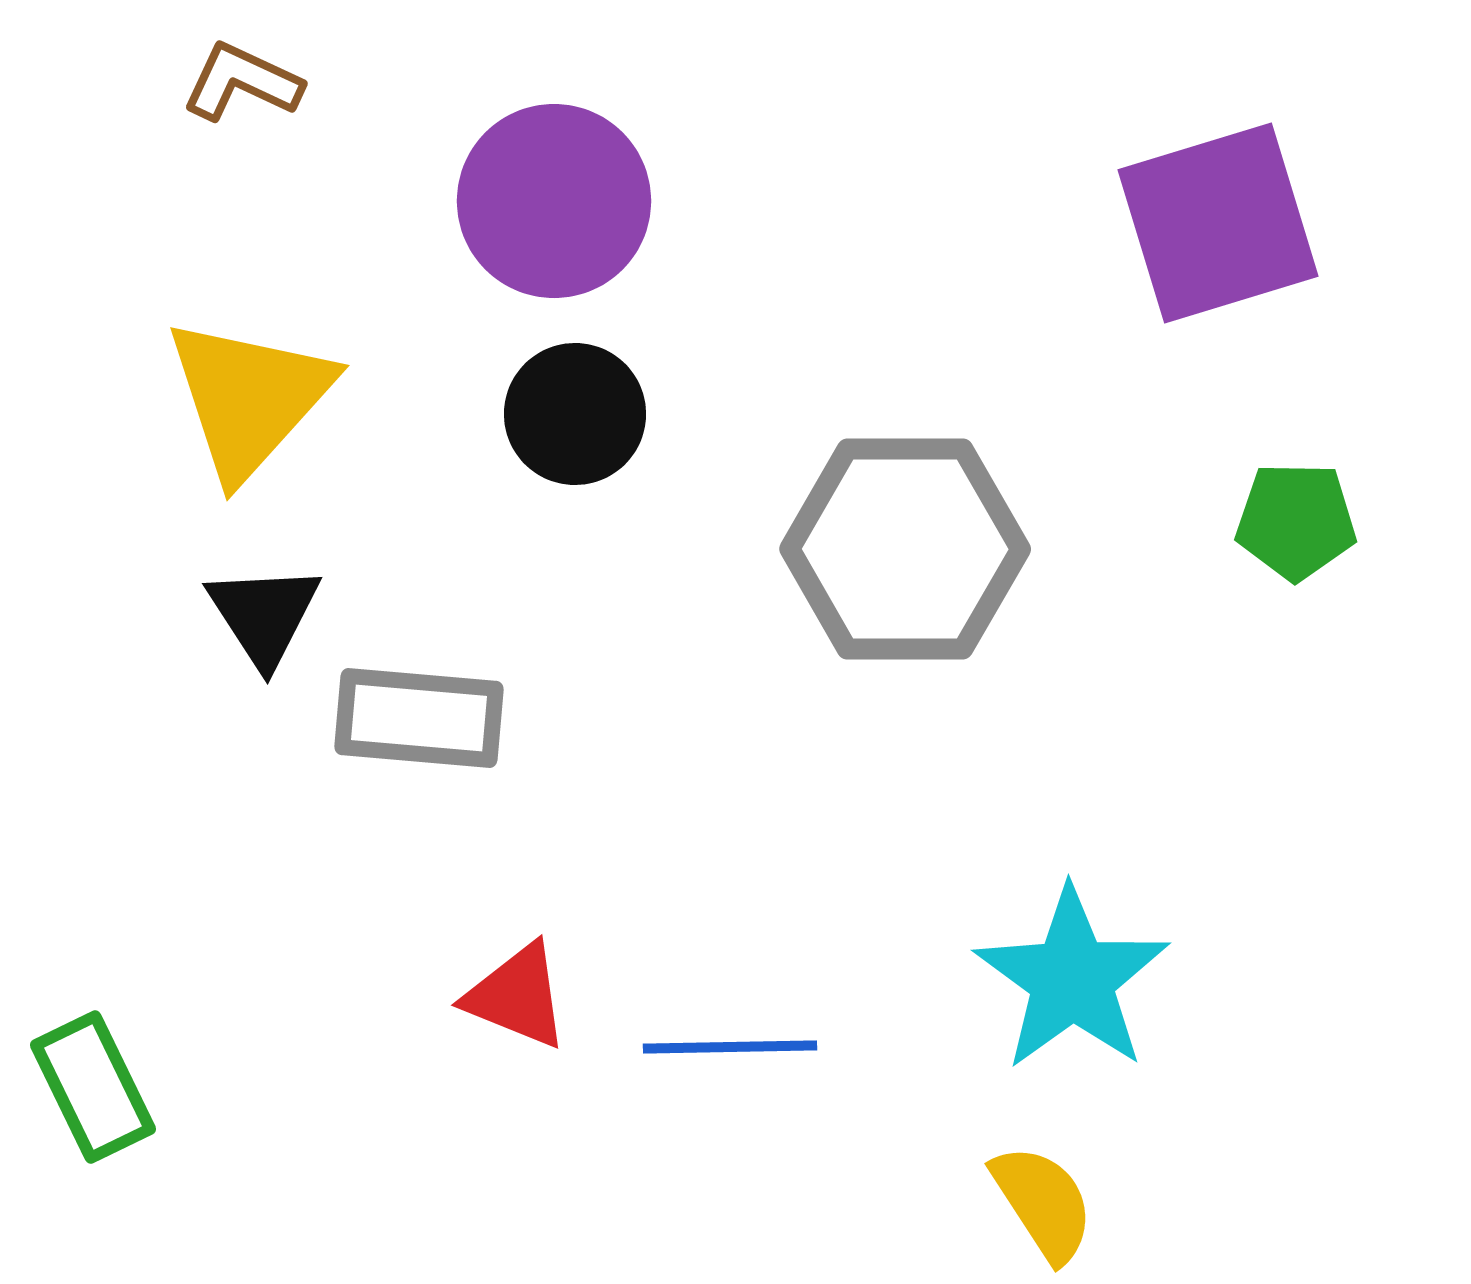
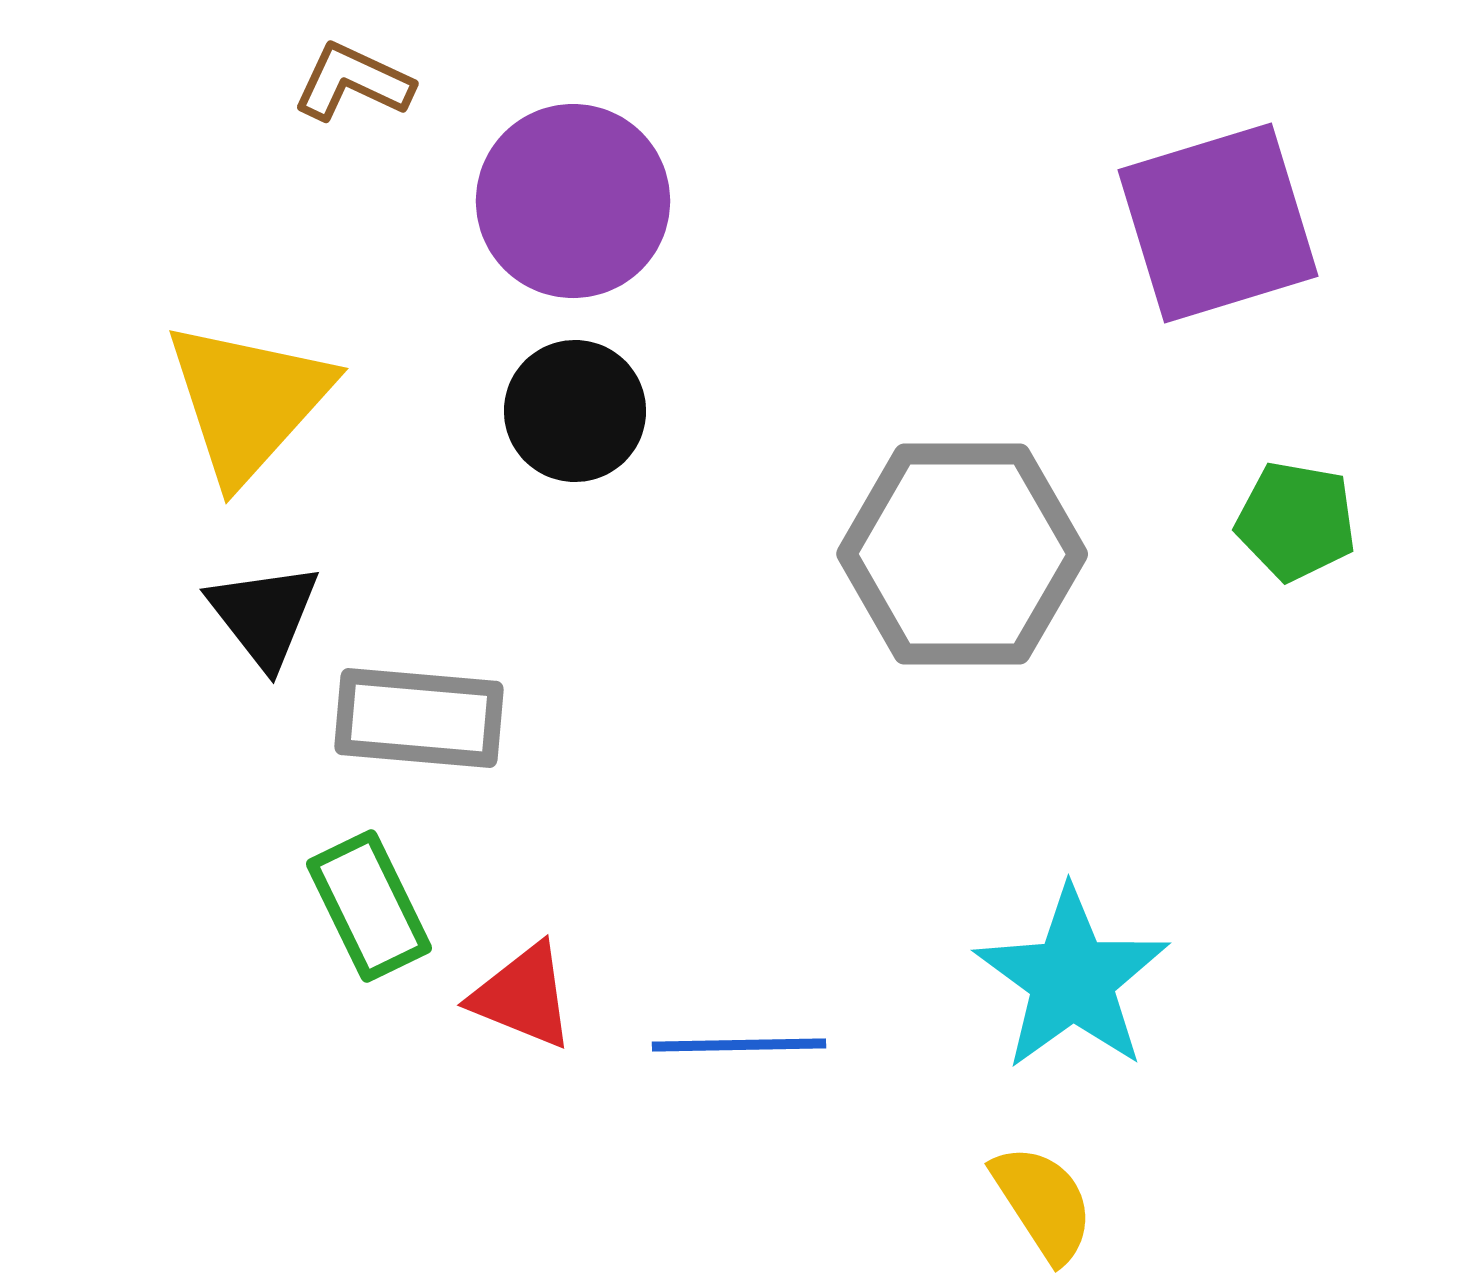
brown L-shape: moved 111 px right
purple circle: moved 19 px right
yellow triangle: moved 1 px left, 3 px down
black circle: moved 3 px up
green pentagon: rotated 9 degrees clockwise
gray hexagon: moved 57 px right, 5 px down
black triangle: rotated 5 degrees counterclockwise
red triangle: moved 6 px right
blue line: moved 9 px right, 2 px up
green rectangle: moved 276 px right, 181 px up
